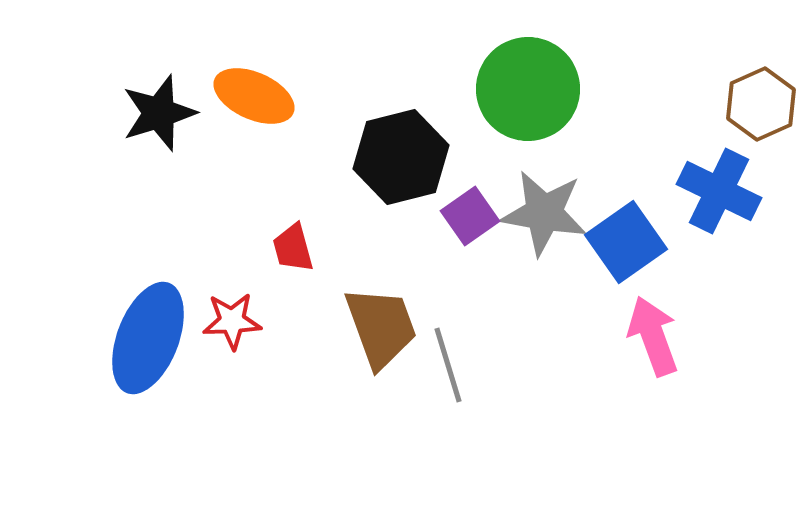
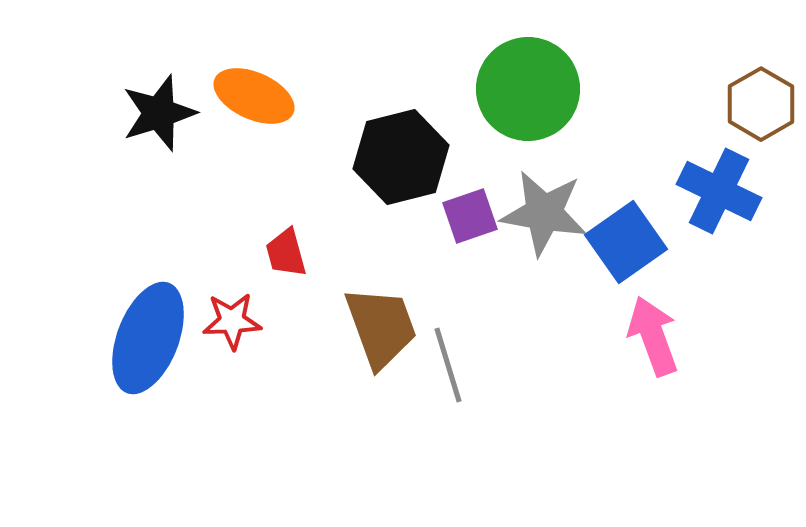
brown hexagon: rotated 6 degrees counterclockwise
purple square: rotated 16 degrees clockwise
red trapezoid: moved 7 px left, 5 px down
